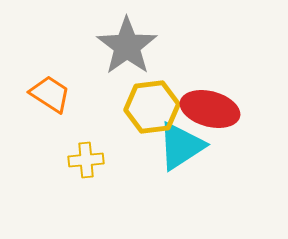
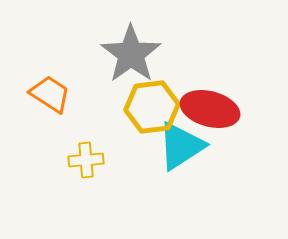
gray star: moved 4 px right, 8 px down
